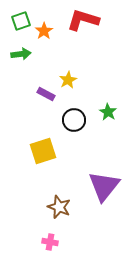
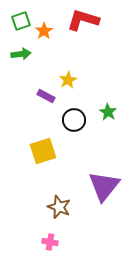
purple rectangle: moved 2 px down
